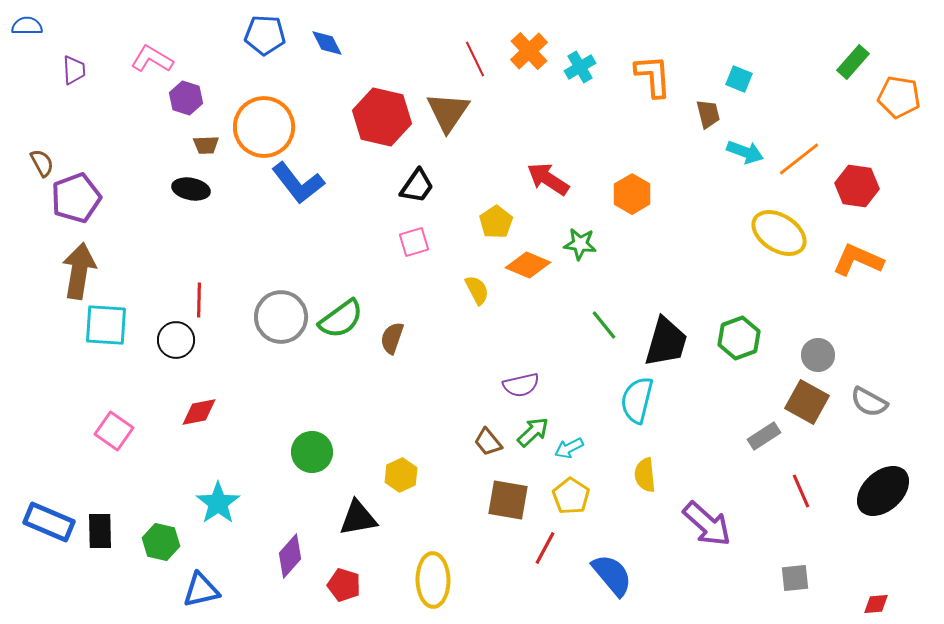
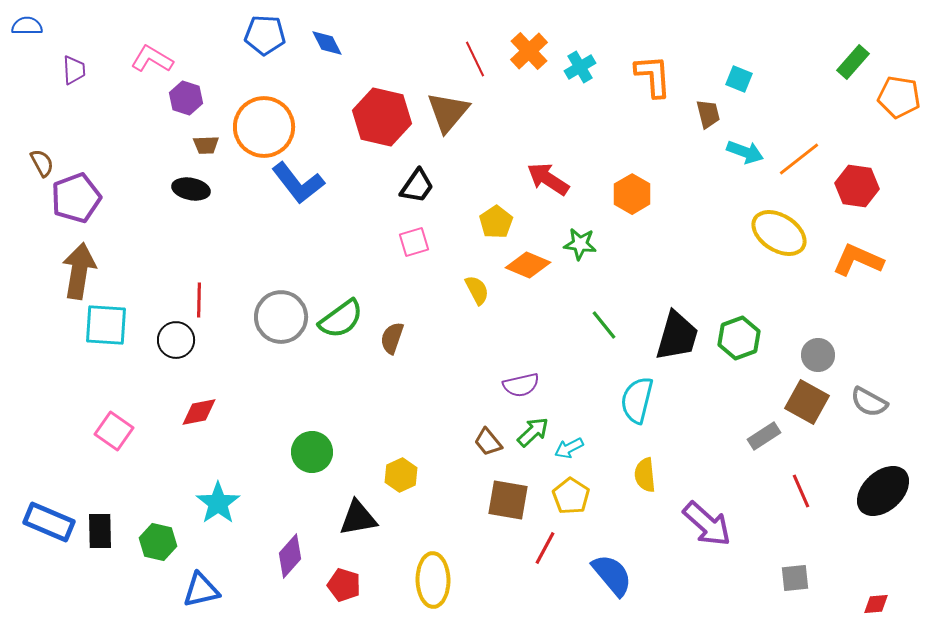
brown triangle at (448, 112): rotated 6 degrees clockwise
black trapezoid at (666, 342): moved 11 px right, 6 px up
green hexagon at (161, 542): moved 3 px left
